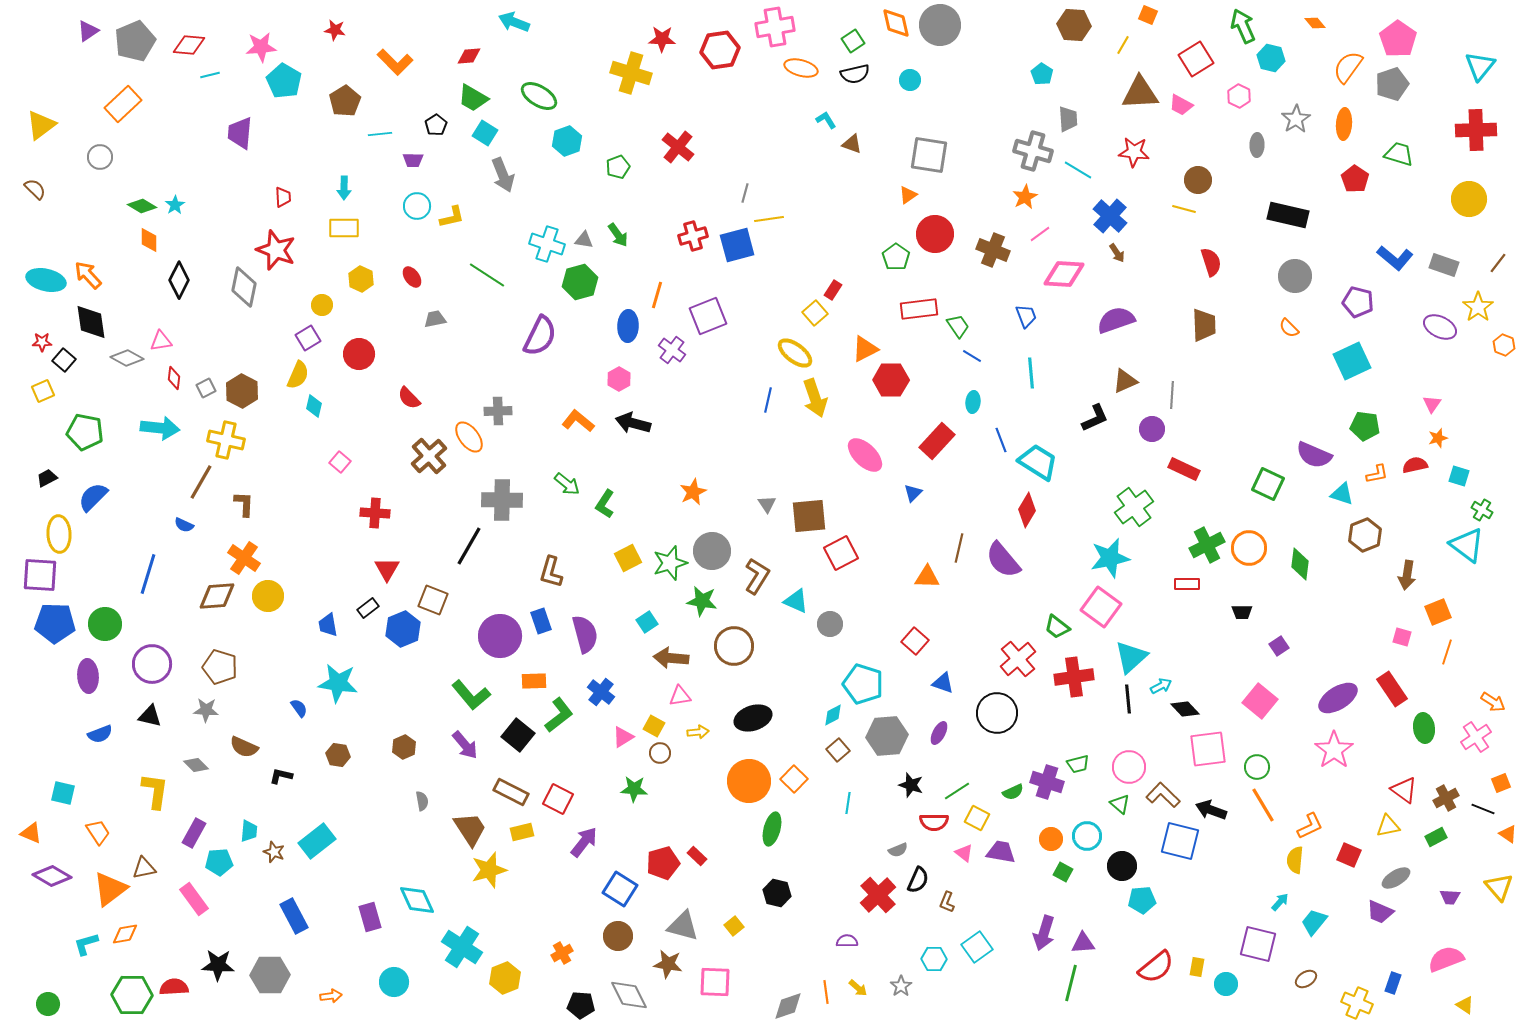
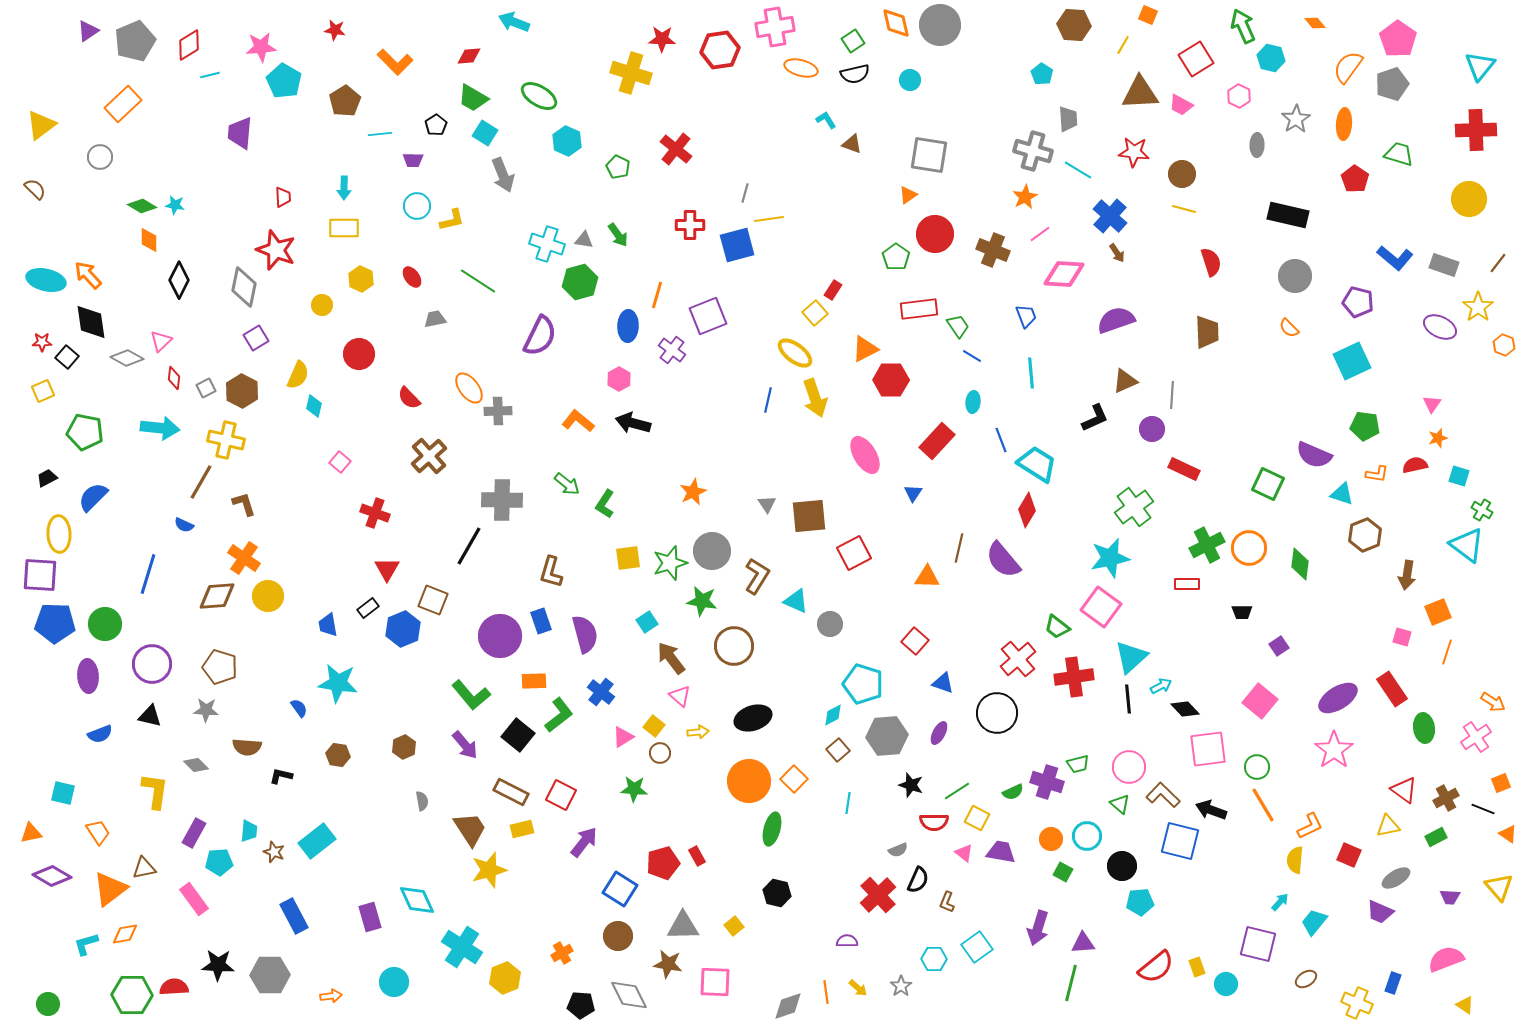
red diamond at (189, 45): rotated 36 degrees counterclockwise
cyan hexagon at (567, 141): rotated 16 degrees counterclockwise
red cross at (678, 147): moved 2 px left, 2 px down
green pentagon at (618, 167): rotated 25 degrees counterclockwise
brown circle at (1198, 180): moved 16 px left, 6 px up
cyan star at (175, 205): rotated 30 degrees counterclockwise
yellow L-shape at (452, 217): moved 3 px down
red cross at (693, 236): moved 3 px left, 11 px up; rotated 16 degrees clockwise
green line at (487, 275): moved 9 px left, 6 px down
brown trapezoid at (1204, 325): moved 3 px right, 7 px down
purple square at (308, 338): moved 52 px left
pink triangle at (161, 341): rotated 35 degrees counterclockwise
black square at (64, 360): moved 3 px right, 3 px up
orange ellipse at (469, 437): moved 49 px up
pink ellipse at (865, 455): rotated 15 degrees clockwise
cyan trapezoid at (1038, 462): moved 1 px left, 2 px down
orange L-shape at (1377, 474): rotated 20 degrees clockwise
blue triangle at (913, 493): rotated 12 degrees counterclockwise
brown L-shape at (244, 504): rotated 20 degrees counterclockwise
red cross at (375, 513): rotated 16 degrees clockwise
red square at (841, 553): moved 13 px right
yellow square at (628, 558): rotated 20 degrees clockwise
brown arrow at (671, 658): rotated 48 degrees clockwise
pink triangle at (680, 696): rotated 50 degrees clockwise
yellow square at (654, 726): rotated 10 degrees clockwise
brown semicircle at (244, 747): moved 3 px right; rotated 20 degrees counterclockwise
red square at (558, 799): moved 3 px right, 4 px up
yellow rectangle at (522, 832): moved 3 px up
orange triangle at (31, 833): rotated 35 degrees counterclockwise
red rectangle at (697, 856): rotated 18 degrees clockwise
cyan pentagon at (1142, 900): moved 2 px left, 2 px down
gray triangle at (683, 926): rotated 16 degrees counterclockwise
purple arrow at (1044, 933): moved 6 px left, 5 px up
yellow rectangle at (1197, 967): rotated 30 degrees counterclockwise
